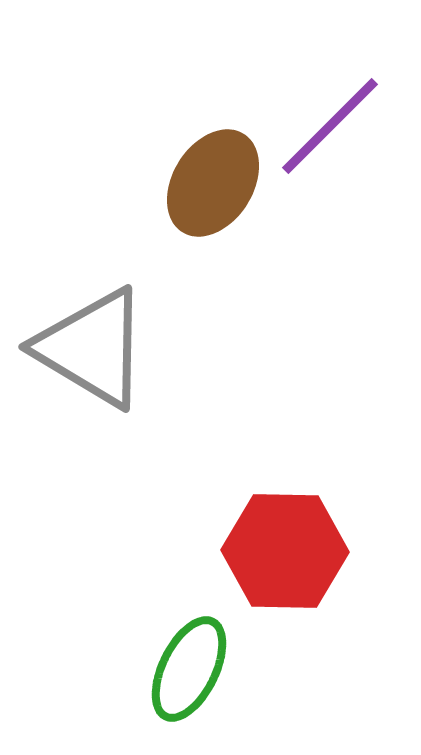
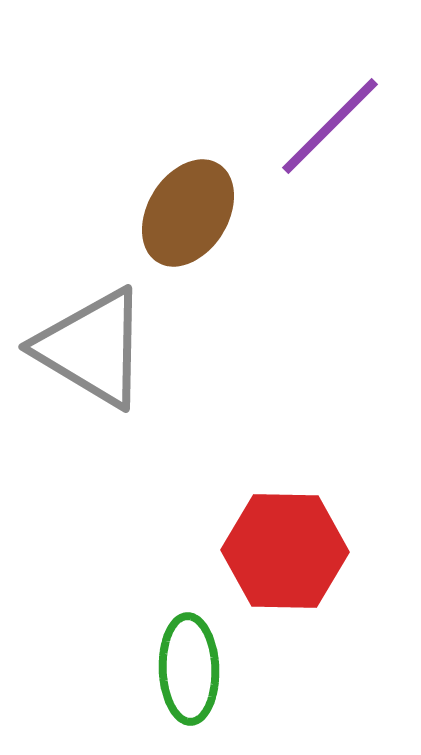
brown ellipse: moved 25 px left, 30 px down
green ellipse: rotated 28 degrees counterclockwise
